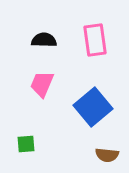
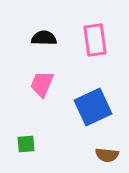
black semicircle: moved 2 px up
blue square: rotated 15 degrees clockwise
